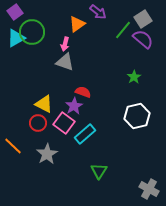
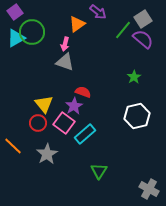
yellow triangle: rotated 24 degrees clockwise
